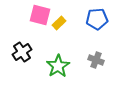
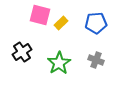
blue pentagon: moved 1 px left, 4 px down
yellow rectangle: moved 2 px right
green star: moved 1 px right, 3 px up
